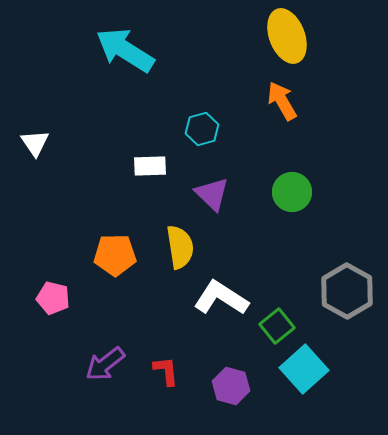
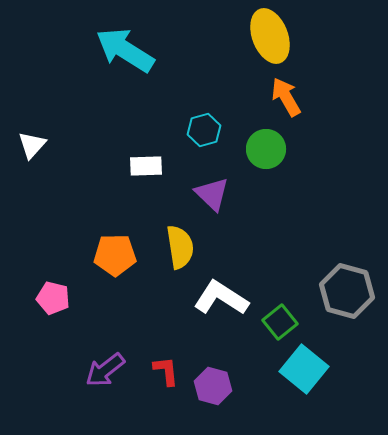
yellow ellipse: moved 17 px left
orange arrow: moved 4 px right, 4 px up
cyan hexagon: moved 2 px right, 1 px down
white triangle: moved 3 px left, 2 px down; rotated 16 degrees clockwise
white rectangle: moved 4 px left
green circle: moved 26 px left, 43 px up
gray hexagon: rotated 14 degrees counterclockwise
green square: moved 3 px right, 4 px up
purple arrow: moved 6 px down
cyan square: rotated 9 degrees counterclockwise
purple hexagon: moved 18 px left
